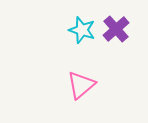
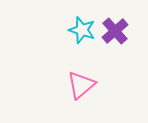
purple cross: moved 1 px left, 2 px down
